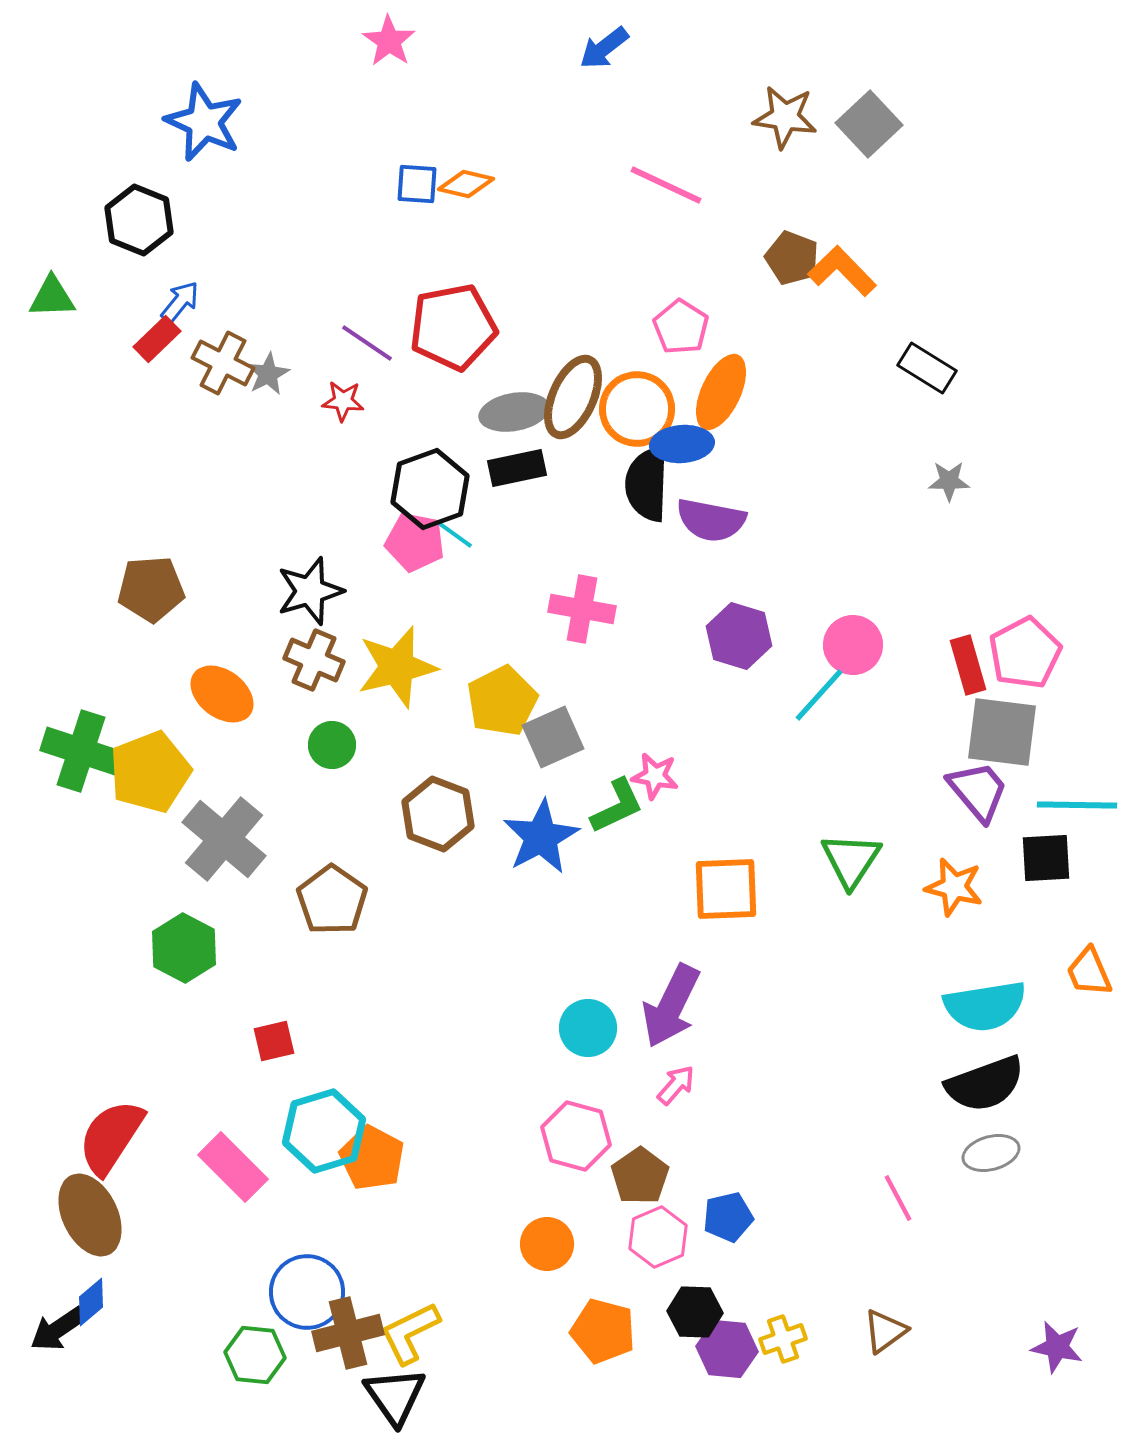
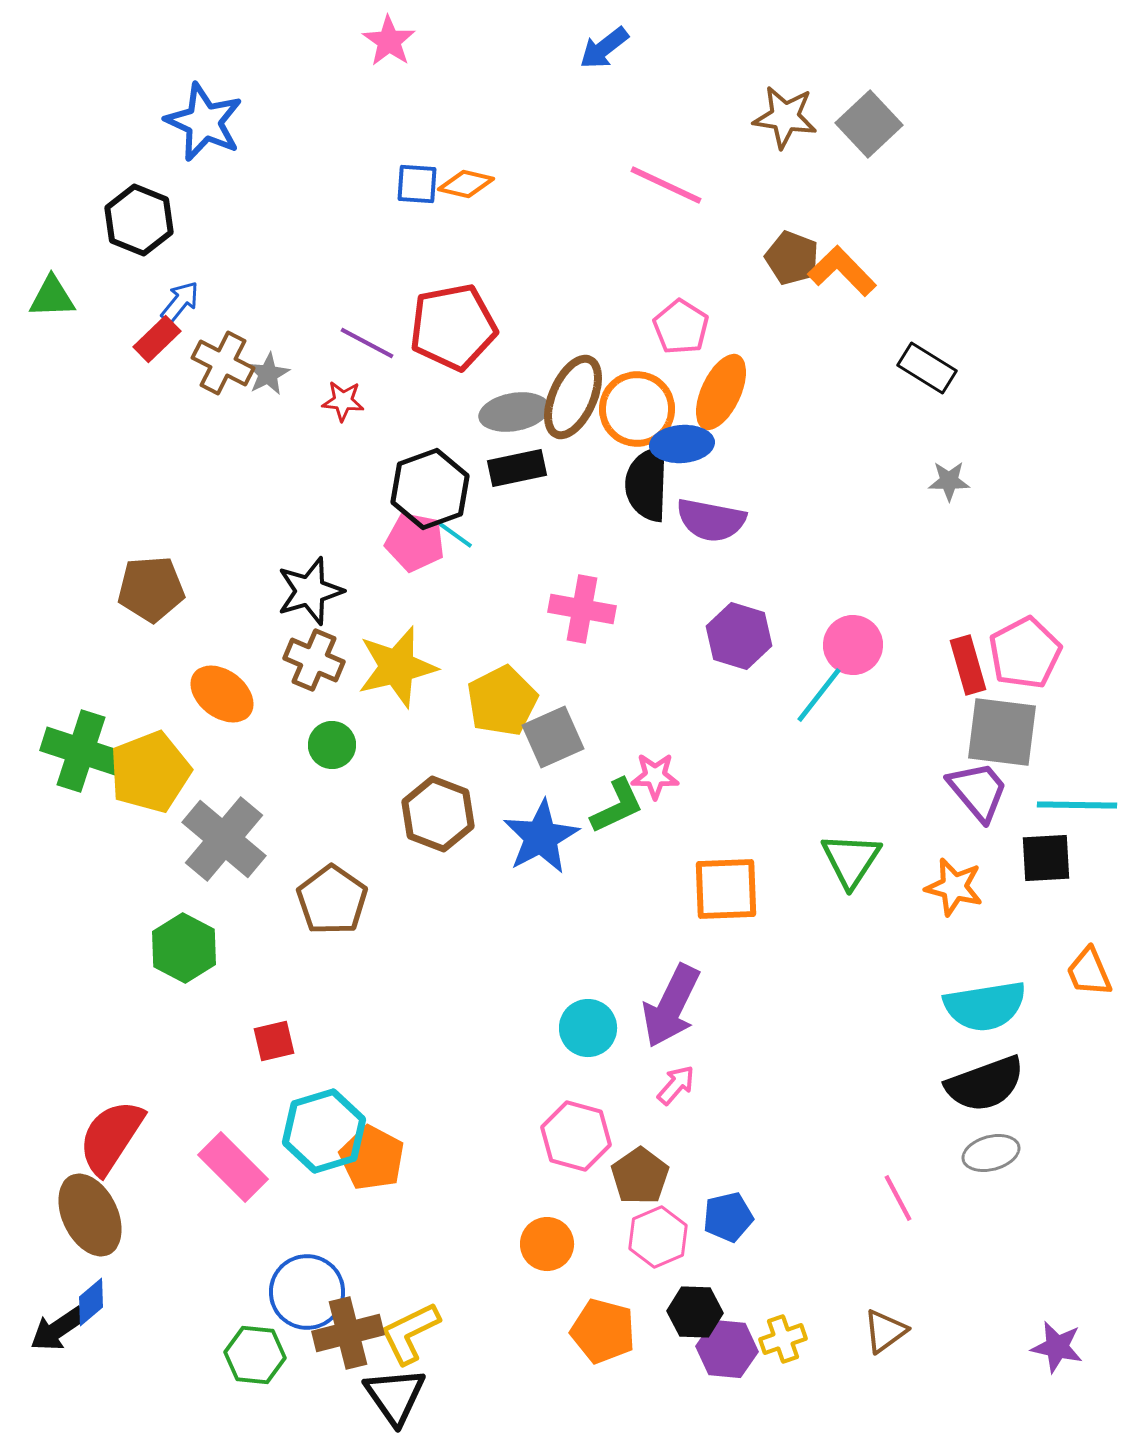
purple line at (367, 343): rotated 6 degrees counterclockwise
cyan line at (819, 695): rotated 4 degrees counterclockwise
pink star at (655, 776): rotated 9 degrees counterclockwise
